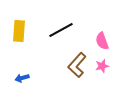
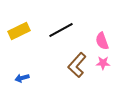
yellow rectangle: rotated 60 degrees clockwise
pink star: moved 1 px right, 3 px up; rotated 16 degrees clockwise
